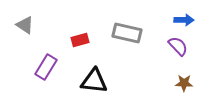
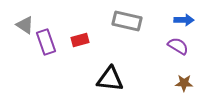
gray rectangle: moved 12 px up
purple semicircle: rotated 15 degrees counterclockwise
purple rectangle: moved 25 px up; rotated 50 degrees counterclockwise
black triangle: moved 16 px right, 2 px up
